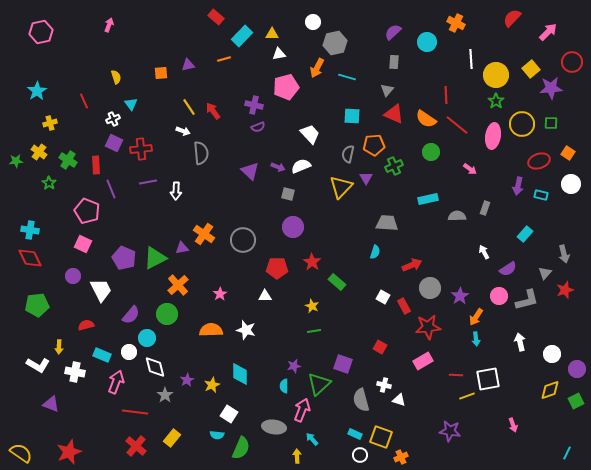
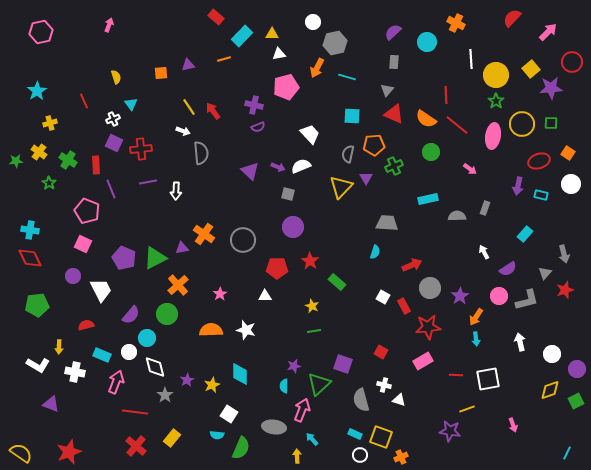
red star at (312, 262): moved 2 px left, 1 px up
red square at (380, 347): moved 1 px right, 5 px down
yellow line at (467, 396): moved 13 px down
